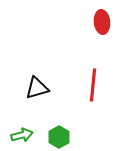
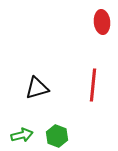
green hexagon: moved 2 px left, 1 px up; rotated 10 degrees counterclockwise
